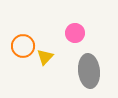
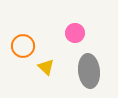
yellow triangle: moved 1 px right, 10 px down; rotated 30 degrees counterclockwise
